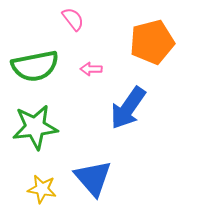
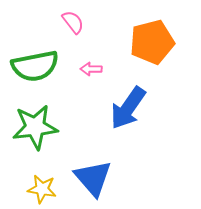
pink semicircle: moved 3 px down
